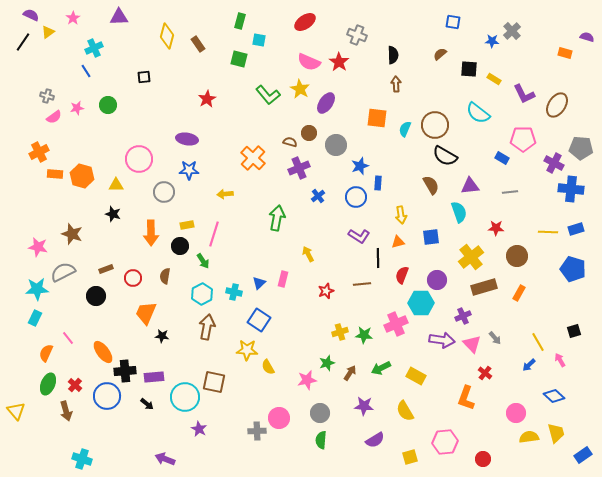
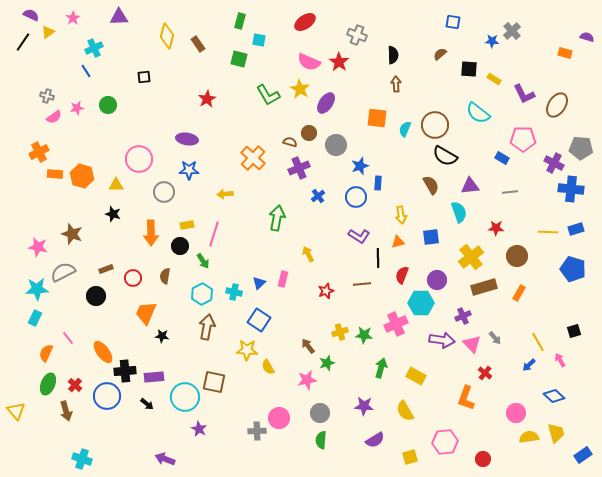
green L-shape at (268, 95): rotated 10 degrees clockwise
green arrow at (381, 368): rotated 132 degrees clockwise
brown arrow at (350, 373): moved 42 px left, 27 px up; rotated 70 degrees counterclockwise
